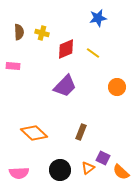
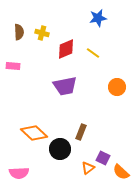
purple trapezoid: rotated 35 degrees clockwise
black circle: moved 21 px up
